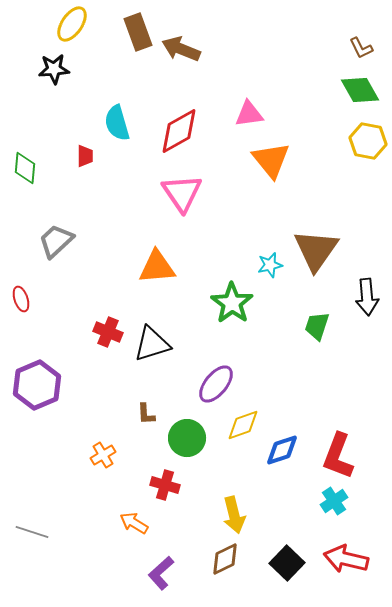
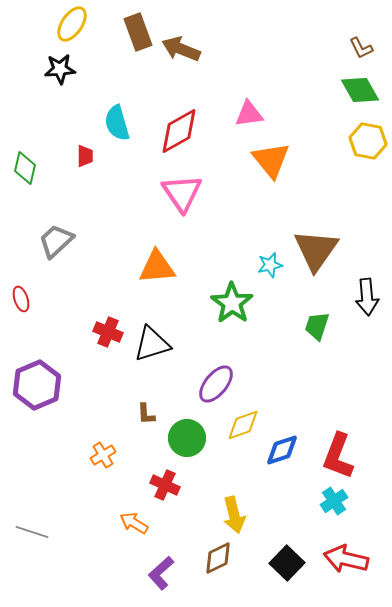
black star at (54, 69): moved 6 px right
green diamond at (25, 168): rotated 8 degrees clockwise
red cross at (165, 485): rotated 8 degrees clockwise
brown diamond at (225, 559): moved 7 px left, 1 px up
